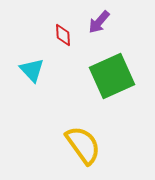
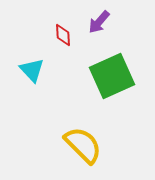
yellow semicircle: rotated 9 degrees counterclockwise
